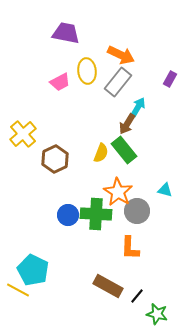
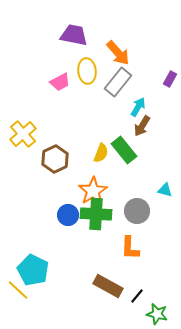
purple trapezoid: moved 8 px right, 2 px down
orange arrow: moved 3 px left, 2 px up; rotated 24 degrees clockwise
brown arrow: moved 15 px right, 2 px down
orange star: moved 25 px left, 1 px up; rotated 8 degrees clockwise
yellow line: rotated 15 degrees clockwise
